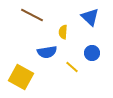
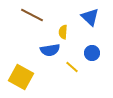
blue semicircle: moved 3 px right, 2 px up
